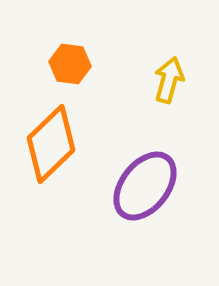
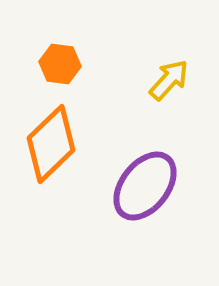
orange hexagon: moved 10 px left
yellow arrow: rotated 27 degrees clockwise
